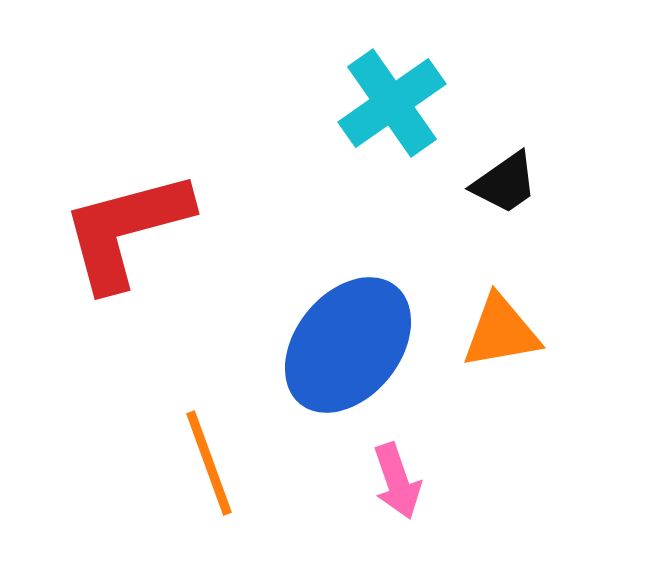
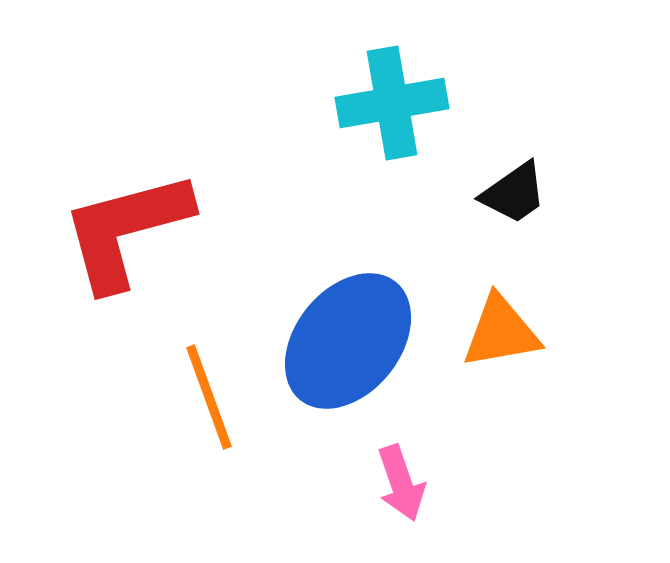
cyan cross: rotated 25 degrees clockwise
black trapezoid: moved 9 px right, 10 px down
blue ellipse: moved 4 px up
orange line: moved 66 px up
pink arrow: moved 4 px right, 2 px down
